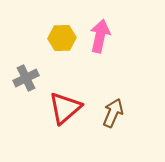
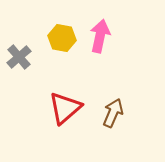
yellow hexagon: rotated 12 degrees clockwise
gray cross: moved 7 px left, 21 px up; rotated 15 degrees counterclockwise
